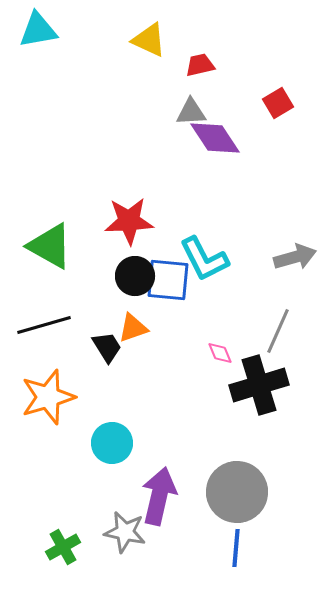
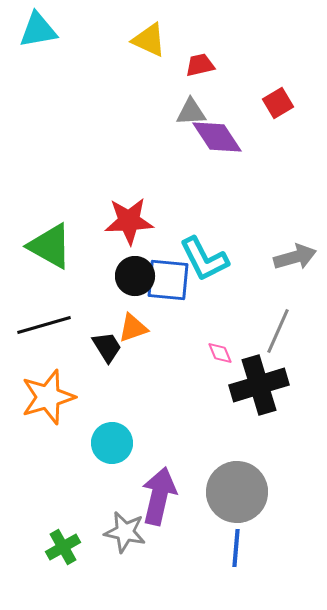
purple diamond: moved 2 px right, 1 px up
